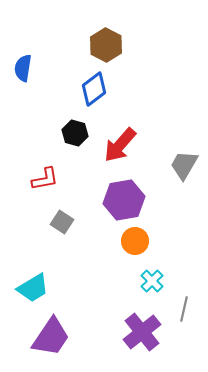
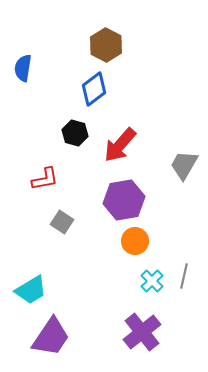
cyan trapezoid: moved 2 px left, 2 px down
gray line: moved 33 px up
